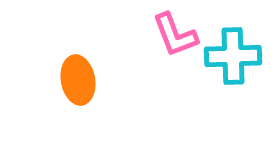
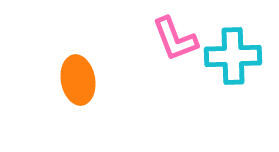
pink L-shape: moved 4 px down
